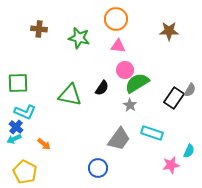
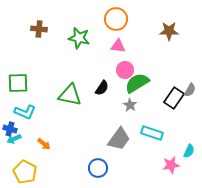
blue cross: moved 6 px left, 2 px down; rotated 24 degrees counterclockwise
